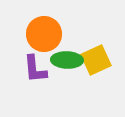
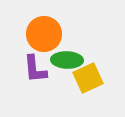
yellow square: moved 8 px left, 18 px down
